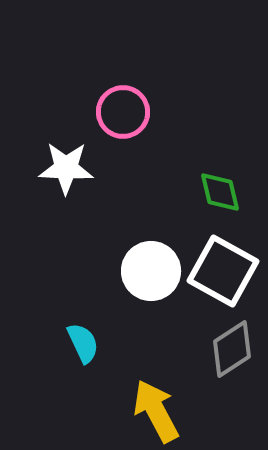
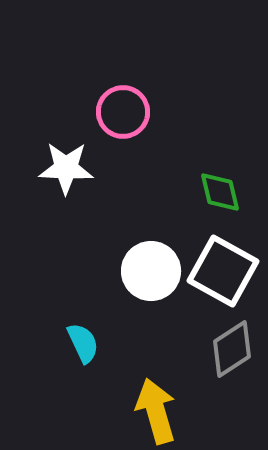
yellow arrow: rotated 12 degrees clockwise
